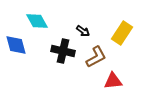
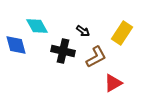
cyan diamond: moved 5 px down
red triangle: moved 2 px down; rotated 24 degrees counterclockwise
